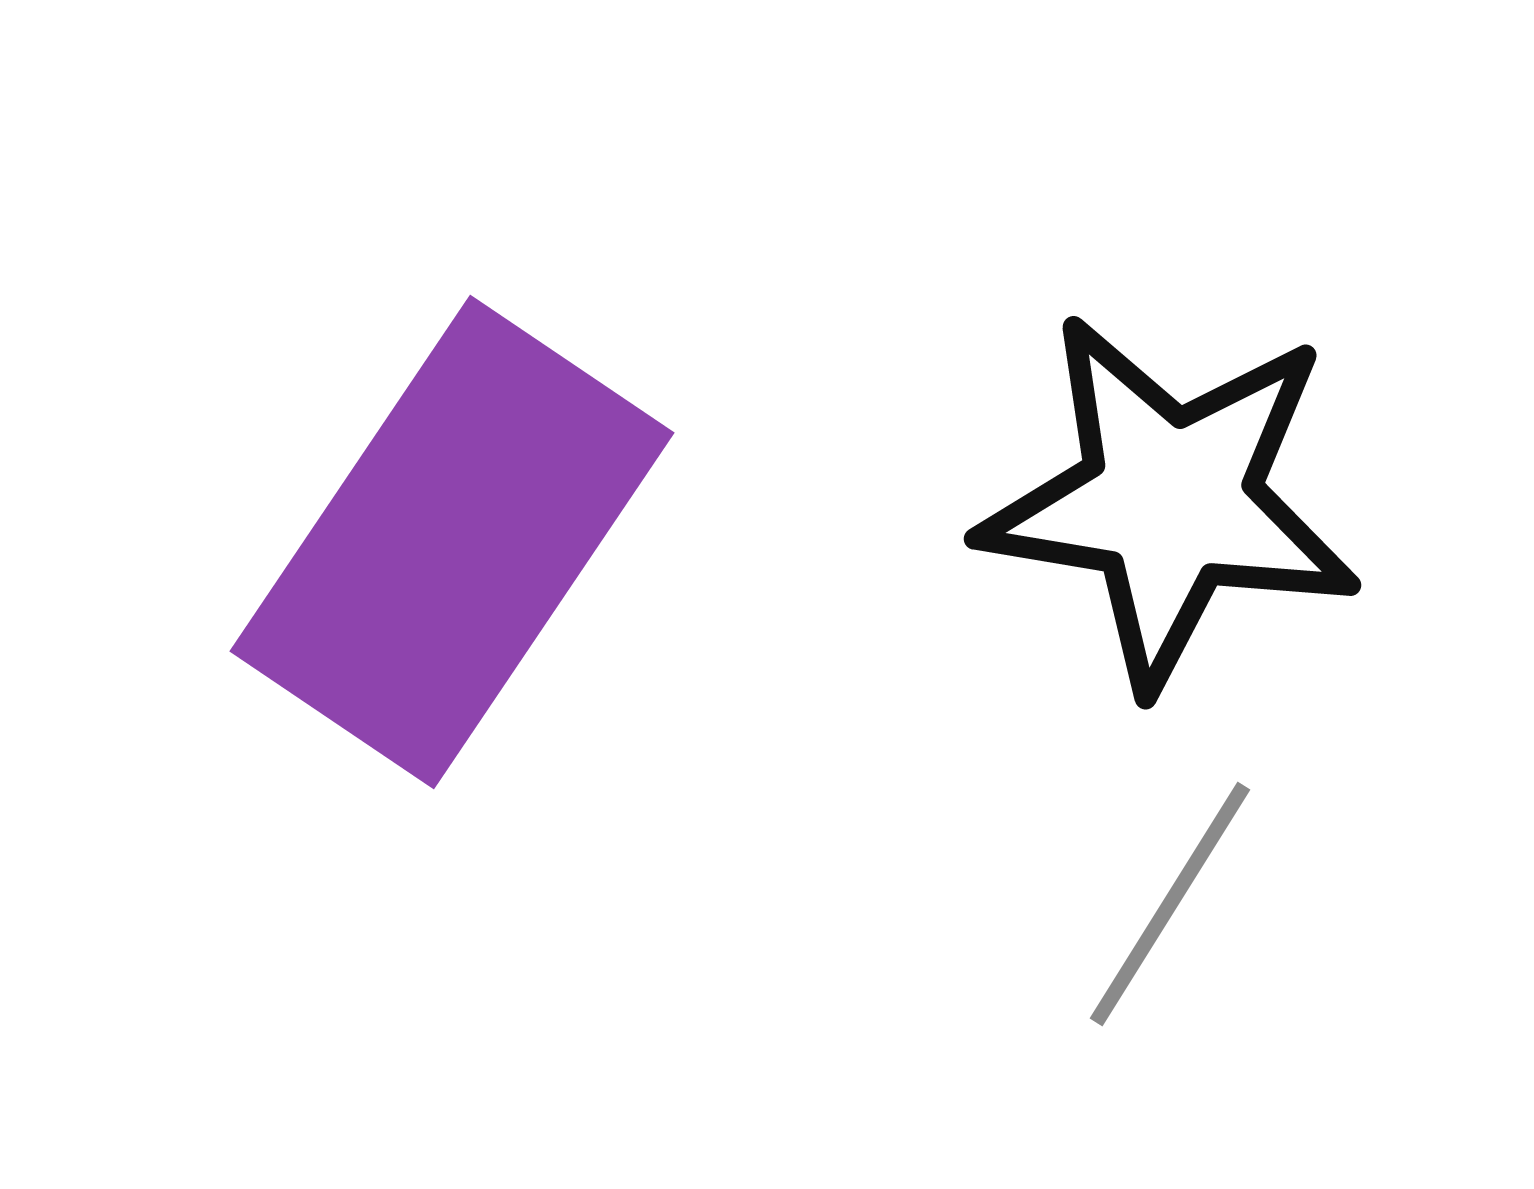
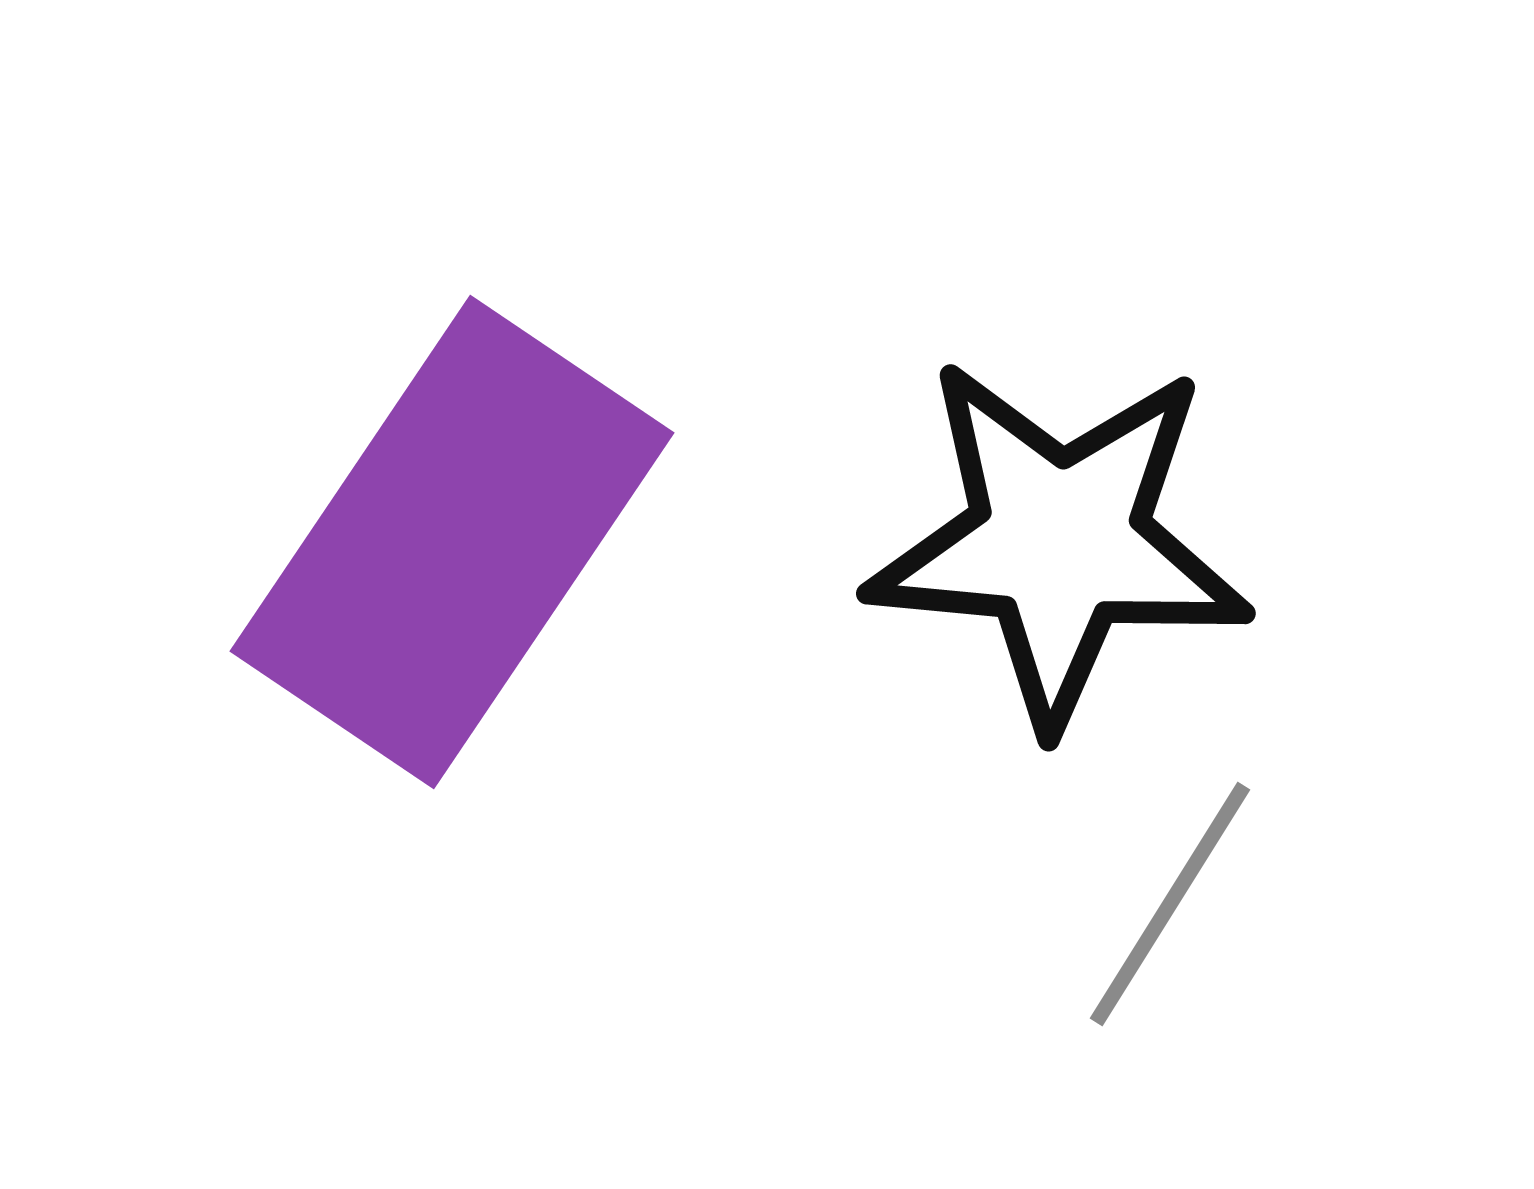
black star: moved 111 px left, 41 px down; rotated 4 degrees counterclockwise
